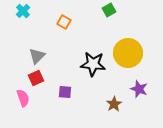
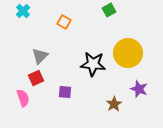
gray triangle: moved 3 px right
